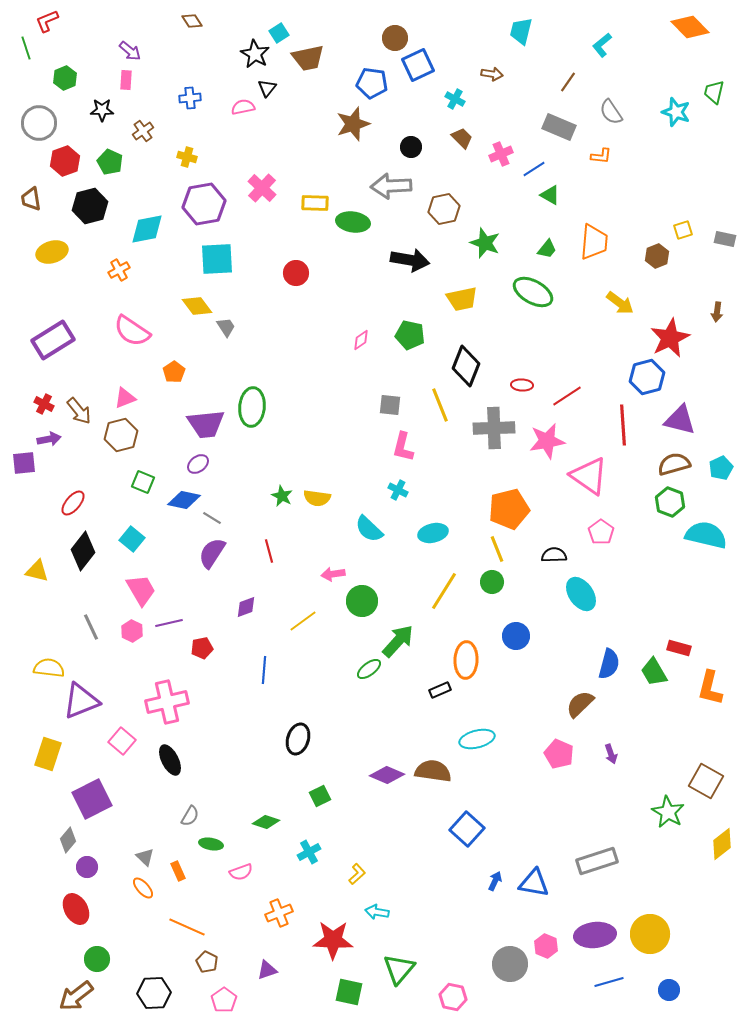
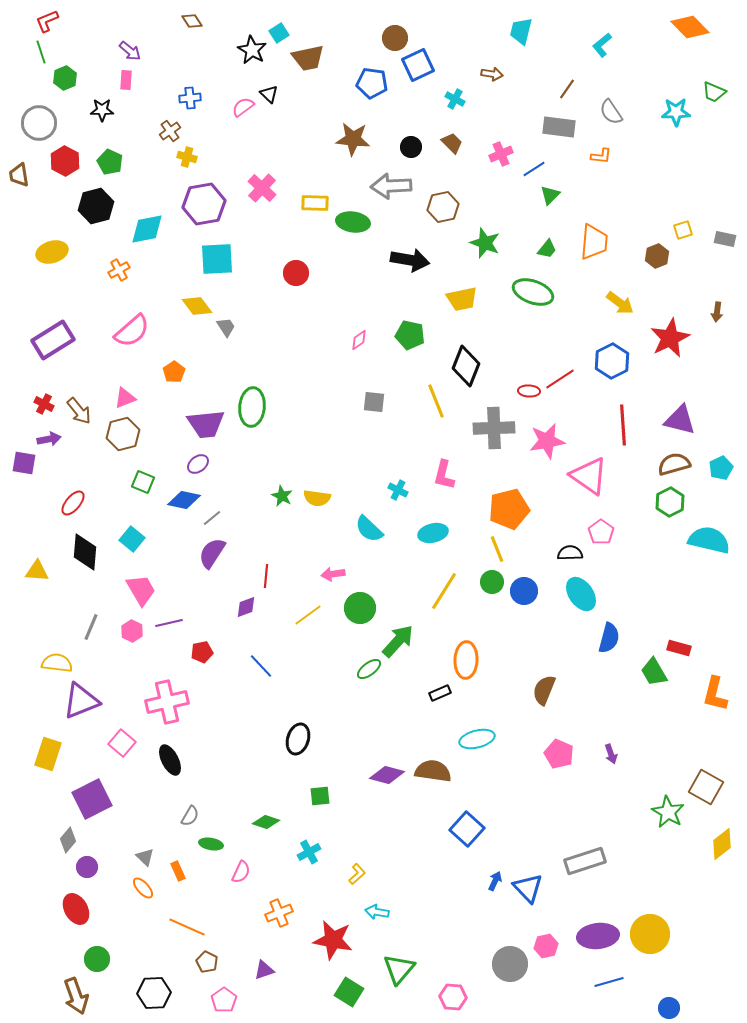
green line at (26, 48): moved 15 px right, 4 px down
black star at (255, 54): moved 3 px left, 4 px up
brown line at (568, 82): moved 1 px left, 7 px down
black triangle at (267, 88): moved 2 px right, 6 px down; rotated 24 degrees counterclockwise
green trapezoid at (714, 92): rotated 80 degrees counterclockwise
pink semicircle at (243, 107): rotated 25 degrees counterclockwise
cyan star at (676, 112): rotated 20 degrees counterclockwise
brown star at (353, 124): moved 15 px down; rotated 24 degrees clockwise
gray rectangle at (559, 127): rotated 16 degrees counterclockwise
brown cross at (143, 131): moved 27 px right
brown trapezoid at (462, 138): moved 10 px left, 5 px down
red hexagon at (65, 161): rotated 12 degrees counterclockwise
green triangle at (550, 195): rotated 45 degrees clockwise
brown trapezoid at (31, 199): moved 12 px left, 24 px up
black hexagon at (90, 206): moved 6 px right
brown hexagon at (444, 209): moved 1 px left, 2 px up
green ellipse at (533, 292): rotated 9 degrees counterclockwise
pink semicircle at (132, 331): rotated 75 degrees counterclockwise
pink diamond at (361, 340): moved 2 px left
blue hexagon at (647, 377): moved 35 px left, 16 px up; rotated 12 degrees counterclockwise
red ellipse at (522, 385): moved 7 px right, 6 px down
red line at (567, 396): moved 7 px left, 17 px up
gray square at (390, 405): moved 16 px left, 3 px up
yellow line at (440, 405): moved 4 px left, 4 px up
brown hexagon at (121, 435): moved 2 px right, 1 px up
pink L-shape at (403, 447): moved 41 px right, 28 px down
purple square at (24, 463): rotated 15 degrees clockwise
green hexagon at (670, 502): rotated 12 degrees clockwise
gray line at (212, 518): rotated 72 degrees counterclockwise
cyan semicircle at (706, 535): moved 3 px right, 5 px down
black diamond at (83, 551): moved 2 px right, 1 px down; rotated 33 degrees counterclockwise
red line at (269, 551): moved 3 px left, 25 px down; rotated 20 degrees clockwise
black semicircle at (554, 555): moved 16 px right, 2 px up
yellow triangle at (37, 571): rotated 10 degrees counterclockwise
green circle at (362, 601): moved 2 px left, 7 px down
yellow line at (303, 621): moved 5 px right, 6 px up
gray line at (91, 627): rotated 48 degrees clockwise
blue circle at (516, 636): moved 8 px right, 45 px up
red pentagon at (202, 648): moved 4 px down
blue semicircle at (609, 664): moved 26 px up
yellow semicircle at (49, 668): moved 8 px right, 5 px up
blue line at (264, 670): moved 3 px left, 4 px up; rotated 48 degrees counterclockwise
orange L-shape at (710, 688): moved 5 px right, 6 px down
black rectangle at (440, 690): moved 3 px down
brown semicircle at (580, 704): moved 36 px left, 14 px up; rotated 24 degrees counterclockwise
pink square at (122, 741): moved 2 px down
purple diamond at (387, 775): rotated 8 degrees counterclockwise
brown square at (706, 781): moved 6 px down
green square at (320, 796): rotated 20 degrees clockwise
gray rectangle at (597, 861): moved 12 px left
pink semicircle at (241, 872): rotated 45 degrees counterclockwise
blue triangle at (534, 883): moved 6 px left, 5 px down; rotated 36 degrees clockwise
purple ellipse at (595, 935): moved 3 px right, 1 px down
red star at (333, 940): rotated 9 degrees clockwise
pink hexagon at (546, 946): rotated 25 degrees clockwise
purple triangle at (267, 970): moved 3 px left
blue circle at (669, 990): moved 18 px down
green square at (349, 992): rotated 20 degrees clockwise
brown arrow at (76, 996): rotated 72 degrees counterclockwise
pink hexagon at (453, 997): rotated 8 degrees counterclockwise
